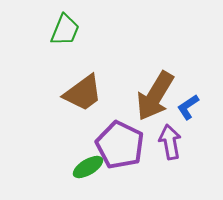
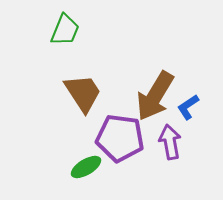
brown trapezoid: rotated 87 degrees counterclockwise
purple pentagon: moved 7 px up; rotated 18 degrees counterclockwise
green ellipse: moved 2 px left
